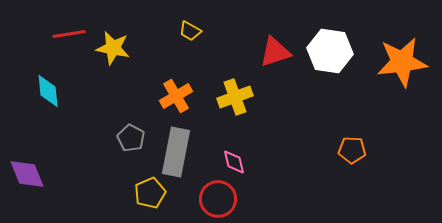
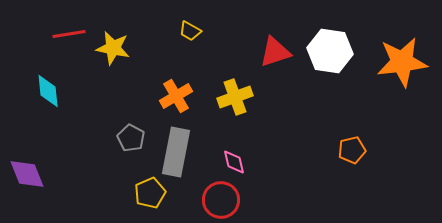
orange pentagon: rotated 16 degrees counterclockwise
red circle: moved 3 px right, 1 px down
